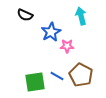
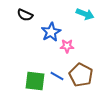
cyan arrow: moved 4 px right, 2 px up; rotated 126 degrees clockwise
green square: moved 1 px up; rotated 15 degrees clockwise
